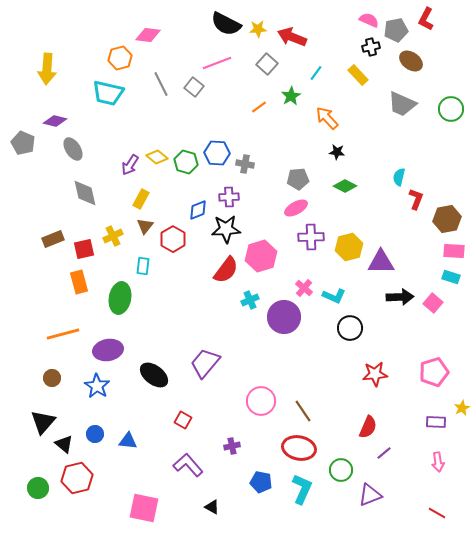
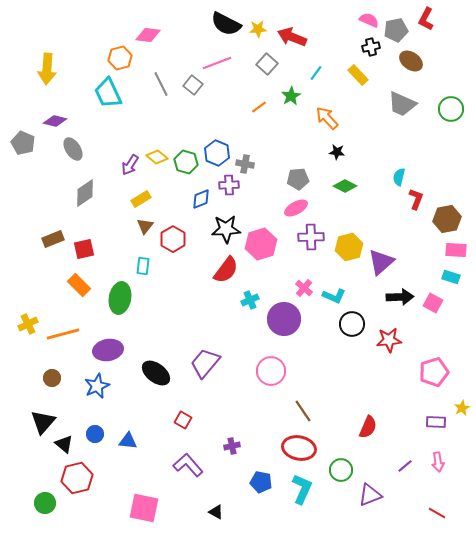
gray square at (194, 87): moved 1 px left, 2 px up
cyan trapezoid at (108, 93): rotated 52 degrees clockwise
blue hexagon at (217, 153): rotated 20 degrees clockwise
gray diamond at (85, 193): rotated 68 degrees clockwise
purple cross at (229, 197): moved 12 px up
yellow rectangle at (141, 199): rotated 30 degrees clockwise
blue diamond at (198, 210): moved 3 px right, 11 px up
yellow cross at (113, 236): moved 85 px left, 88 px down
pink rectangle at (454, 251): moved 2 px right, 1 px up
pink hexagon at (261, 256): moved 12 px up
purple triangle at (381, 262): rotated 40 degrees counterclockwise
orange rectangle at (79, 282): moved 3 px down; rotated 30 degrees counterclockwise
pink square at (433, 303): rotated 12 degrees counterclockwise
purple circle at (284, 317): moved 2 px down
black circle at (350, 328): moved 2 px right, 4 px up
red star at (375, 374): moved 14 px right, 34 px up
black ellipse at (154, 375): moved 2 px right, 2 px up
blue star at (97, 386): rotated 15 degrees clockwise
pink circle at (261, 401): moved 10 px right, 30 px up
purple line at (384, 453): moved 21 px right, 13 px down
green circle at (38, 488): moved 7 px right, 15 px down
black triangle at (212, 507): moved 4 px right, 5 px down
